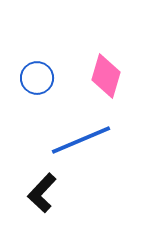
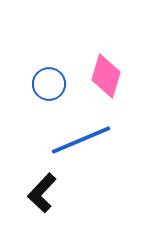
blue circle: moved 12 px right, 6 px down
